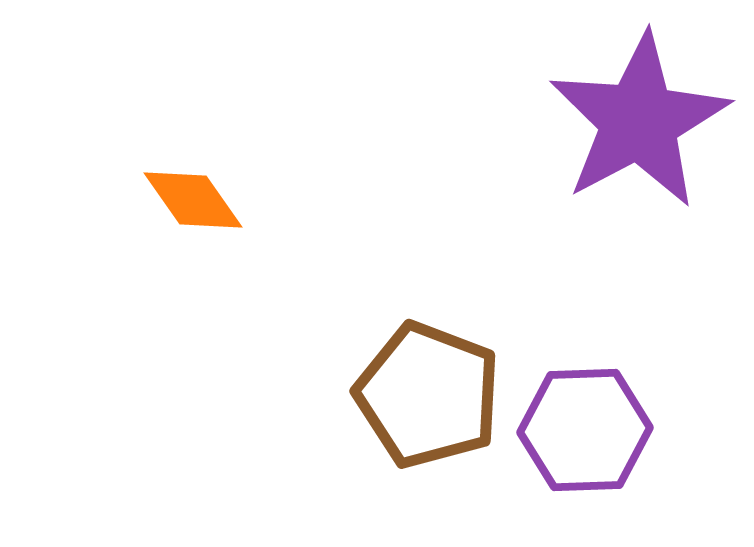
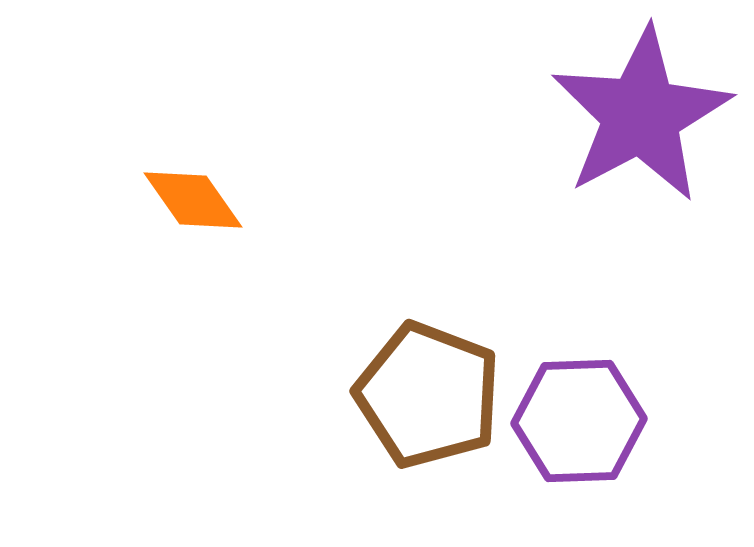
purple star: moved 2 px right, 6 px up
purple hexagon: moved 6 px left, 9 px up
